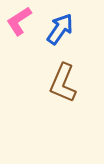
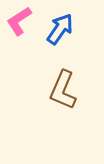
brown L-shape: moved 7 px down
